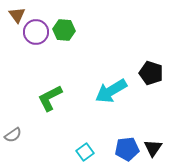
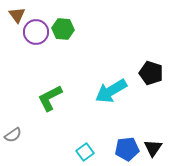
green hexagon: moved 1 px left, 1 px up
